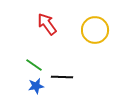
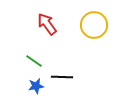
yellow circle: moved 1 px left, 5 px up
green line: moved 4 px up
